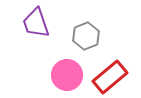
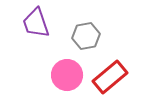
gray hexagon: rotated 12 degrees clockwise
